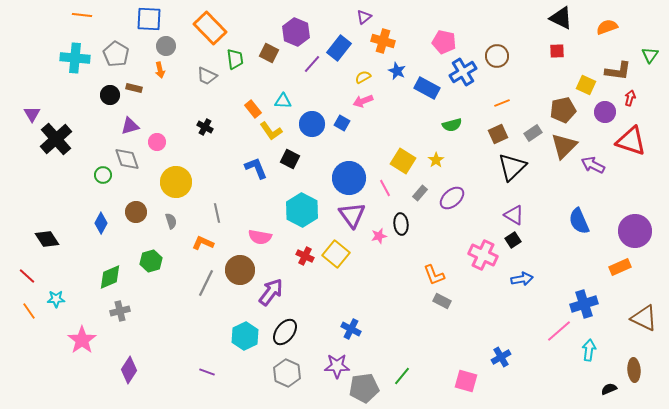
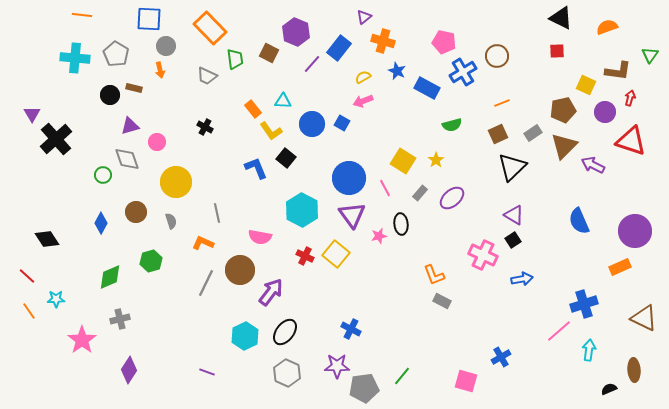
black square at (290, 159): moved 4 px left, 1 px up; rotated 12 degrees clockwise
gray cross at (120, 311): moved 8 px down
